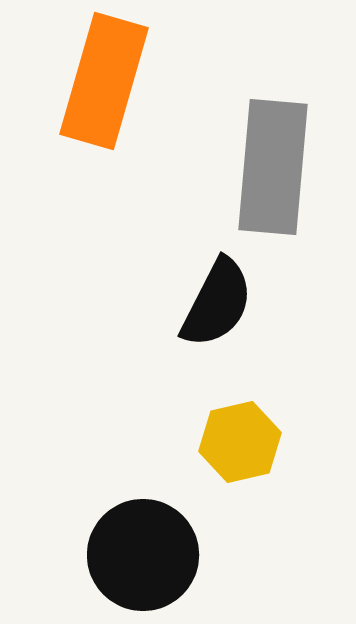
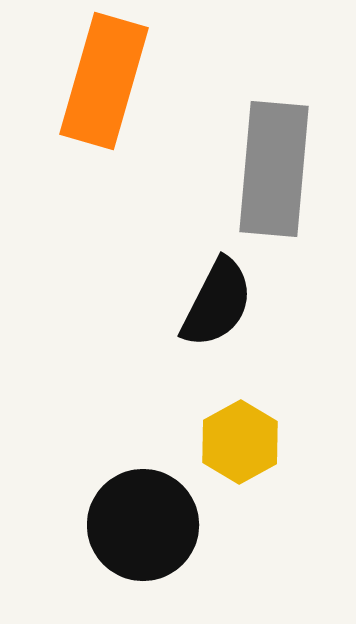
gray rectangle: moved 1 px right, 2 px down
yellow hexagon: rotated 16 degrees counterclockwise
black circle: moved 30 px up
